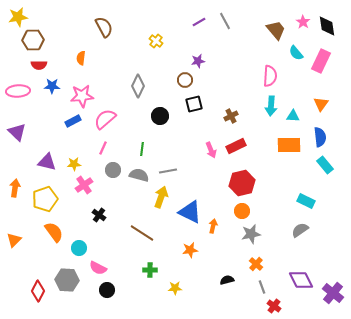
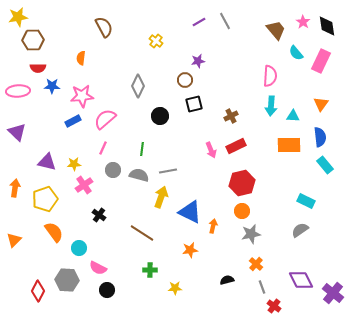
red semicircle at (39, 65): moved 1 px left, 3 px down
